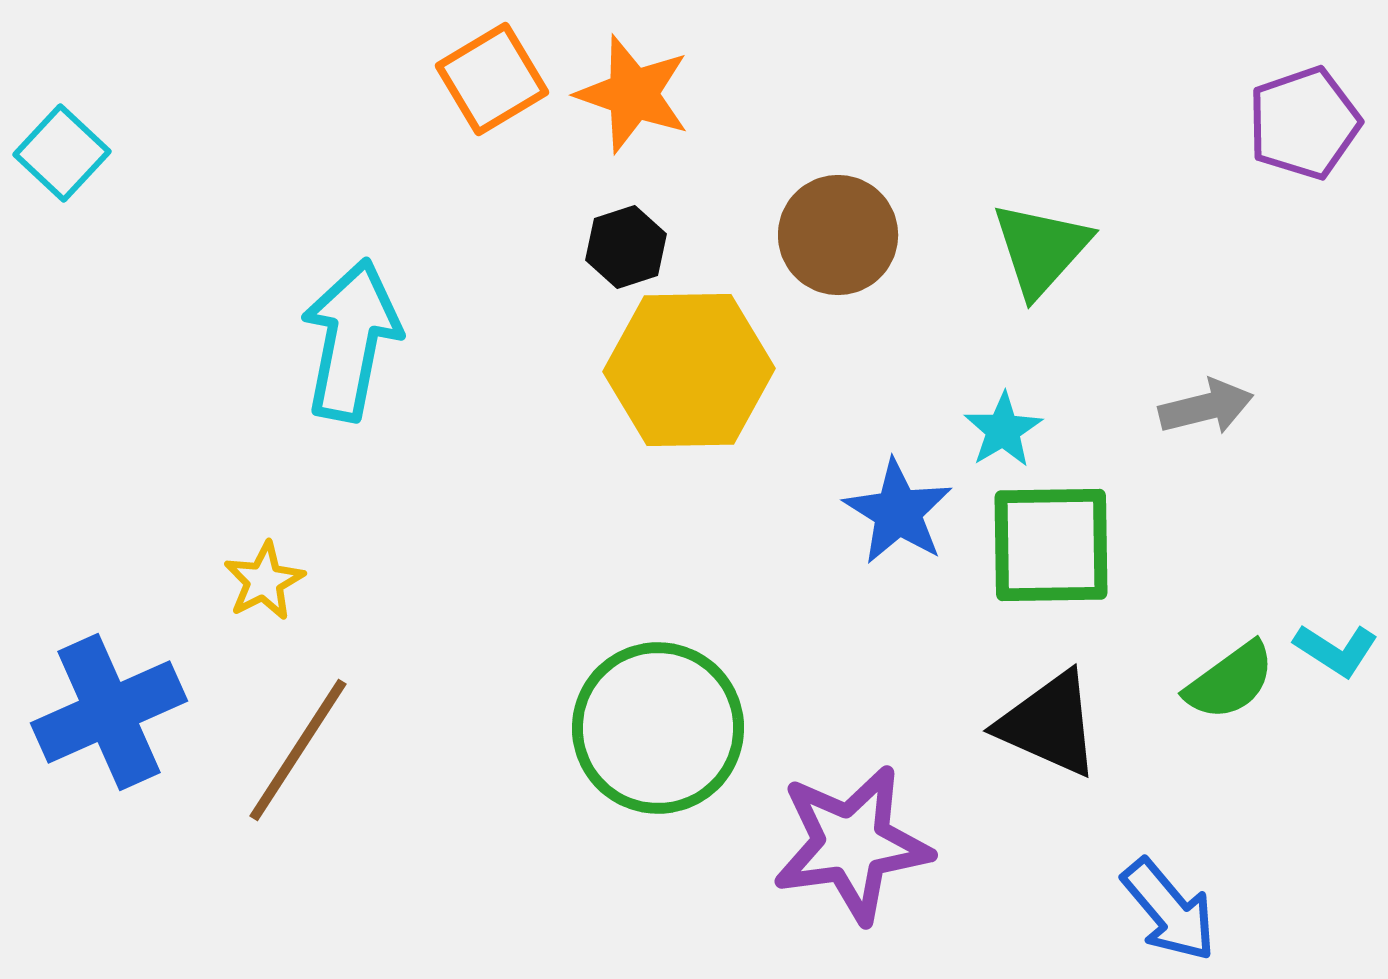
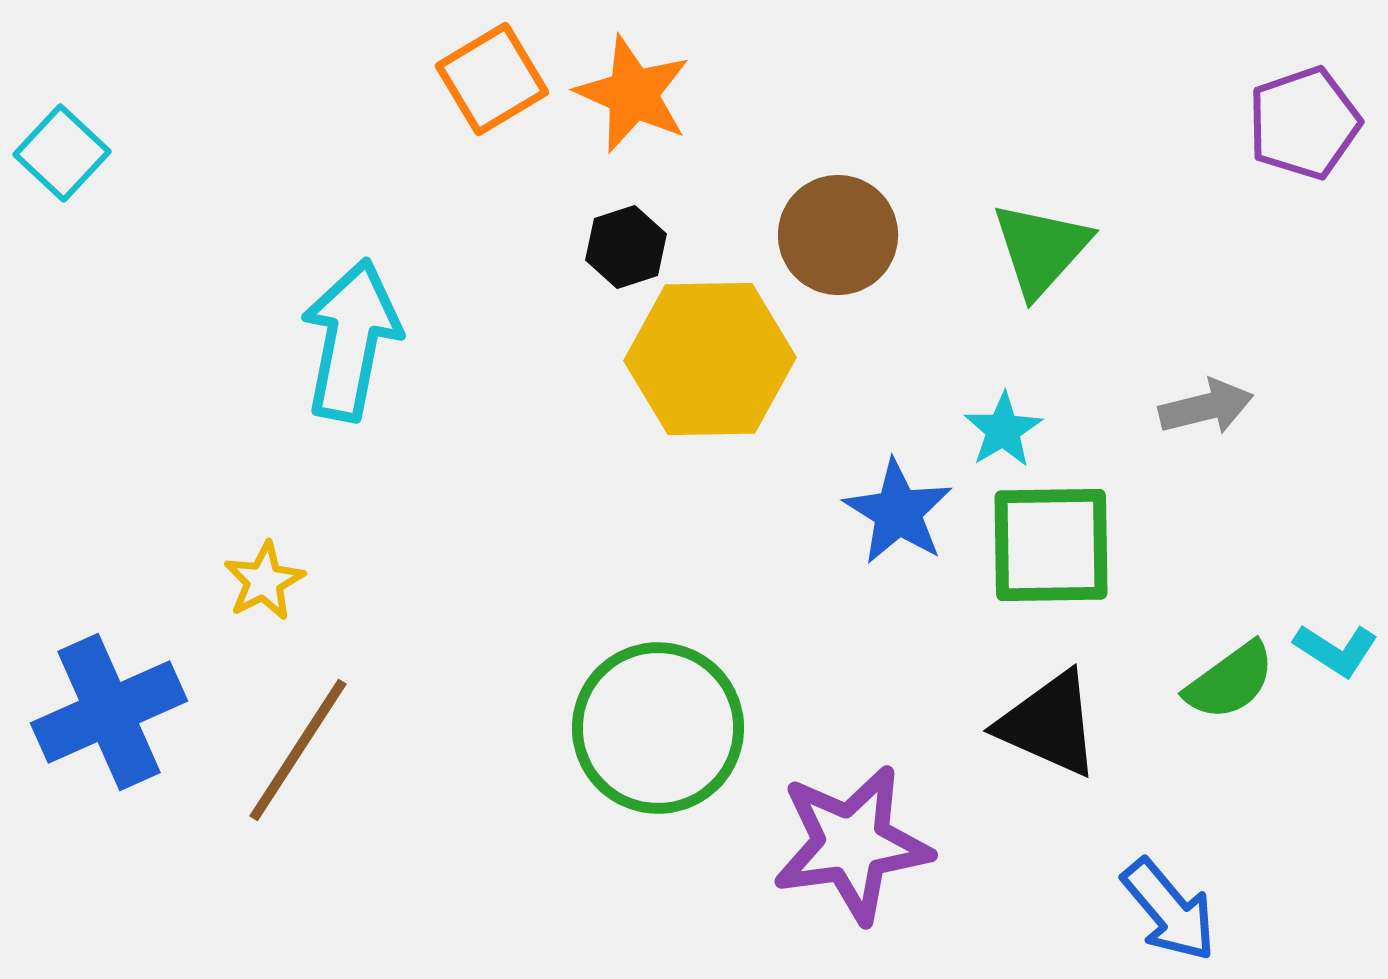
orange star: rotated 5 degrees clockwise
yellow hexagon: moved 21 px right, 11 px up
